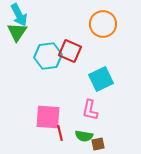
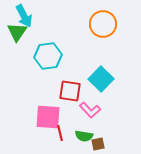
cyan arrow: moved 5 px right, 1 px down
red square: moved 40 px down; rotated 15 degrees counterclockwise
cyan square: rotated 20 degrees counterclockwise
pink L-shape: rotated 55 degrees counterclockwise
